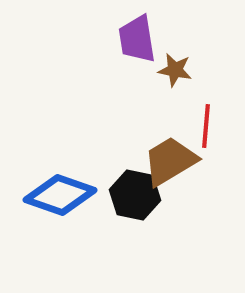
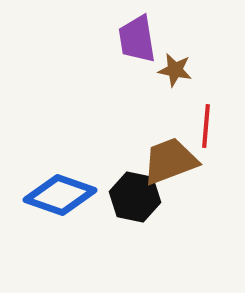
brown trapezoid: rotated 10 degrees clockwise
black hexagon: moved 2 px down
